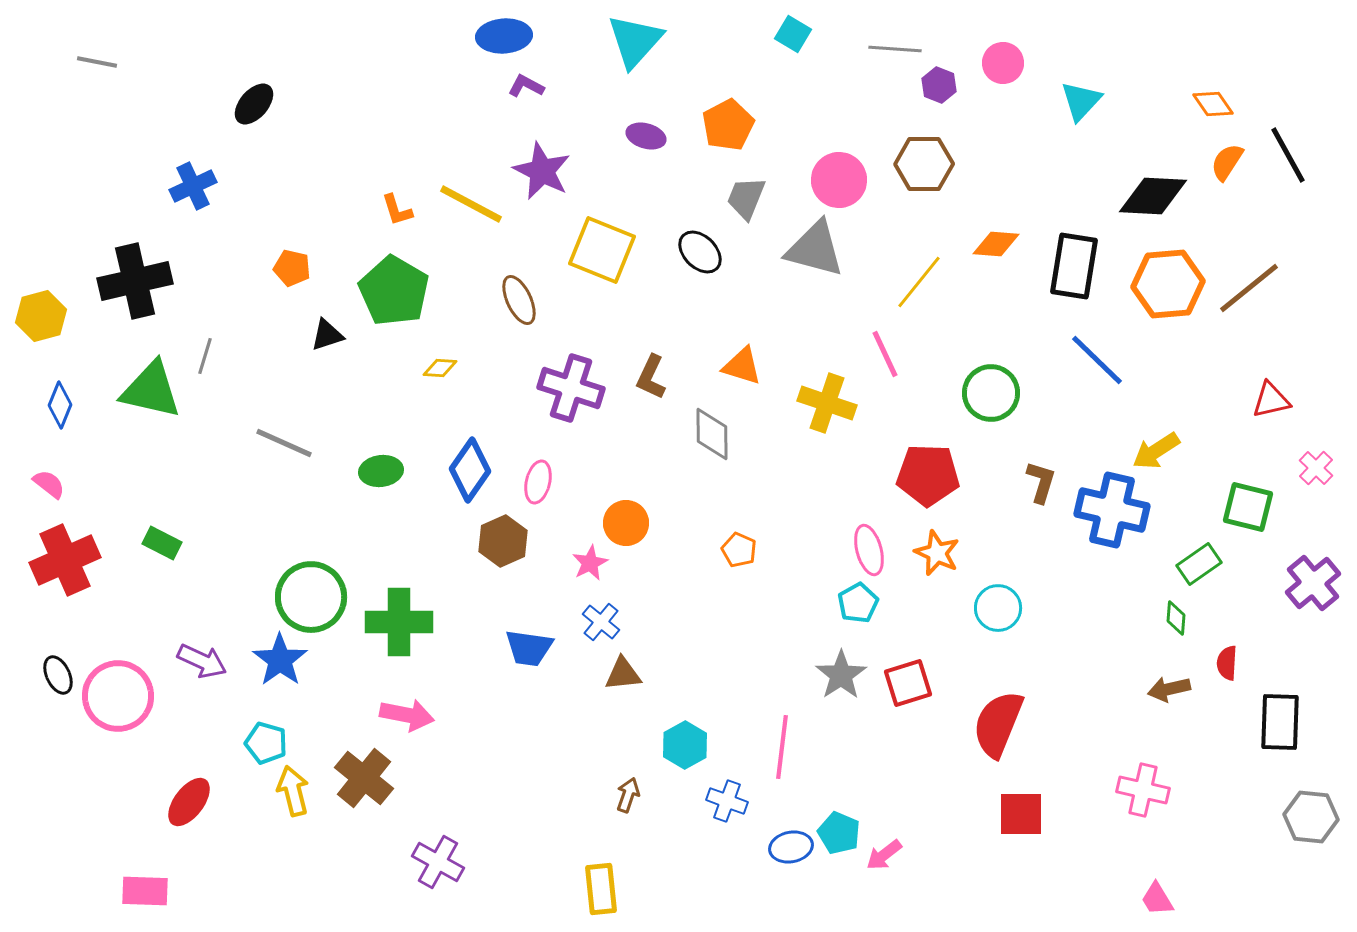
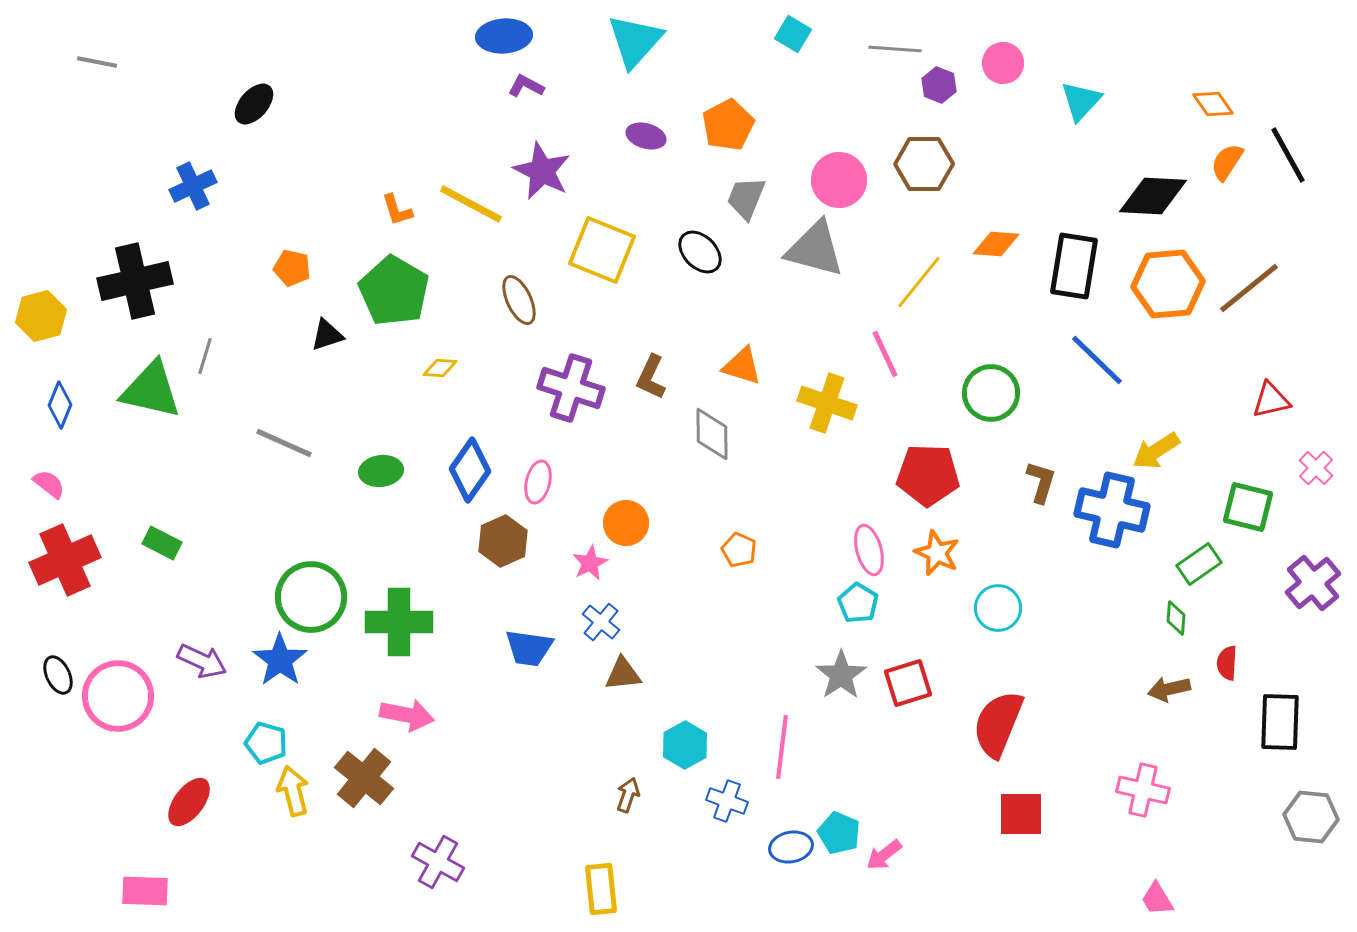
cyan pentagon at (858, 603): rotated 12 degrees counterclockwise
